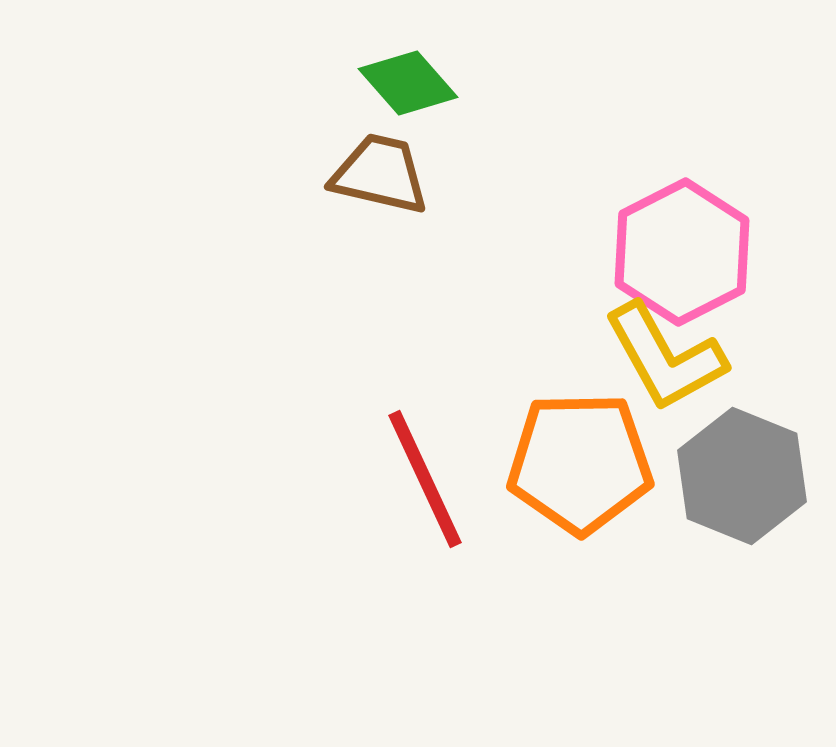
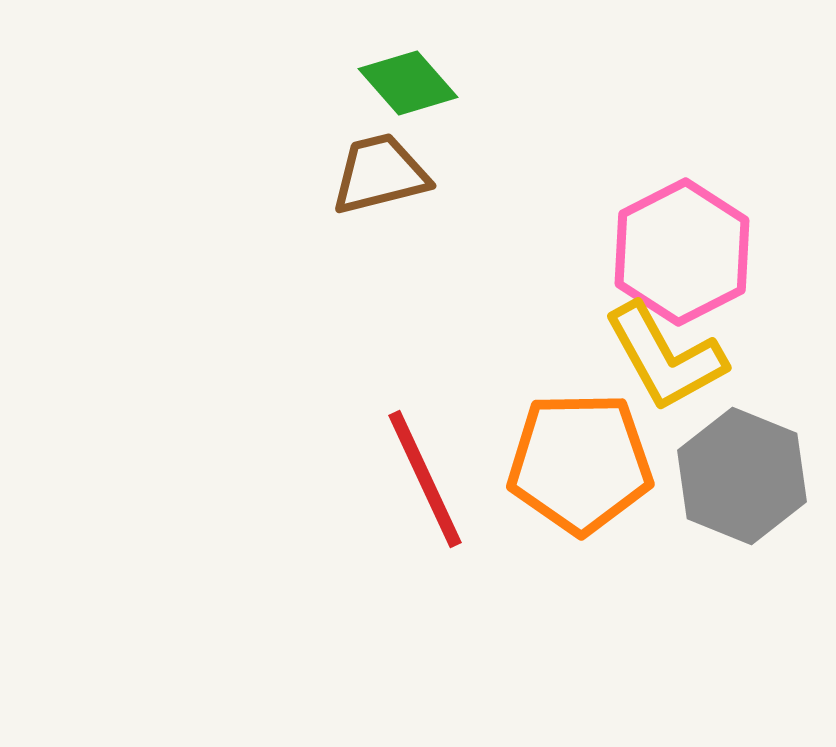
brown trapezoid: rotated 27 degrees counterclockwise
